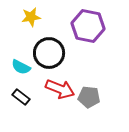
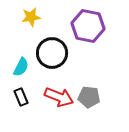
black circle: moved 3 px right
cyan semicircle: rotated 90 degrees counterclockwise
red arrow: moved 1 px left, 8 px down
black rectangle: rotated 30 degrees clockwise
